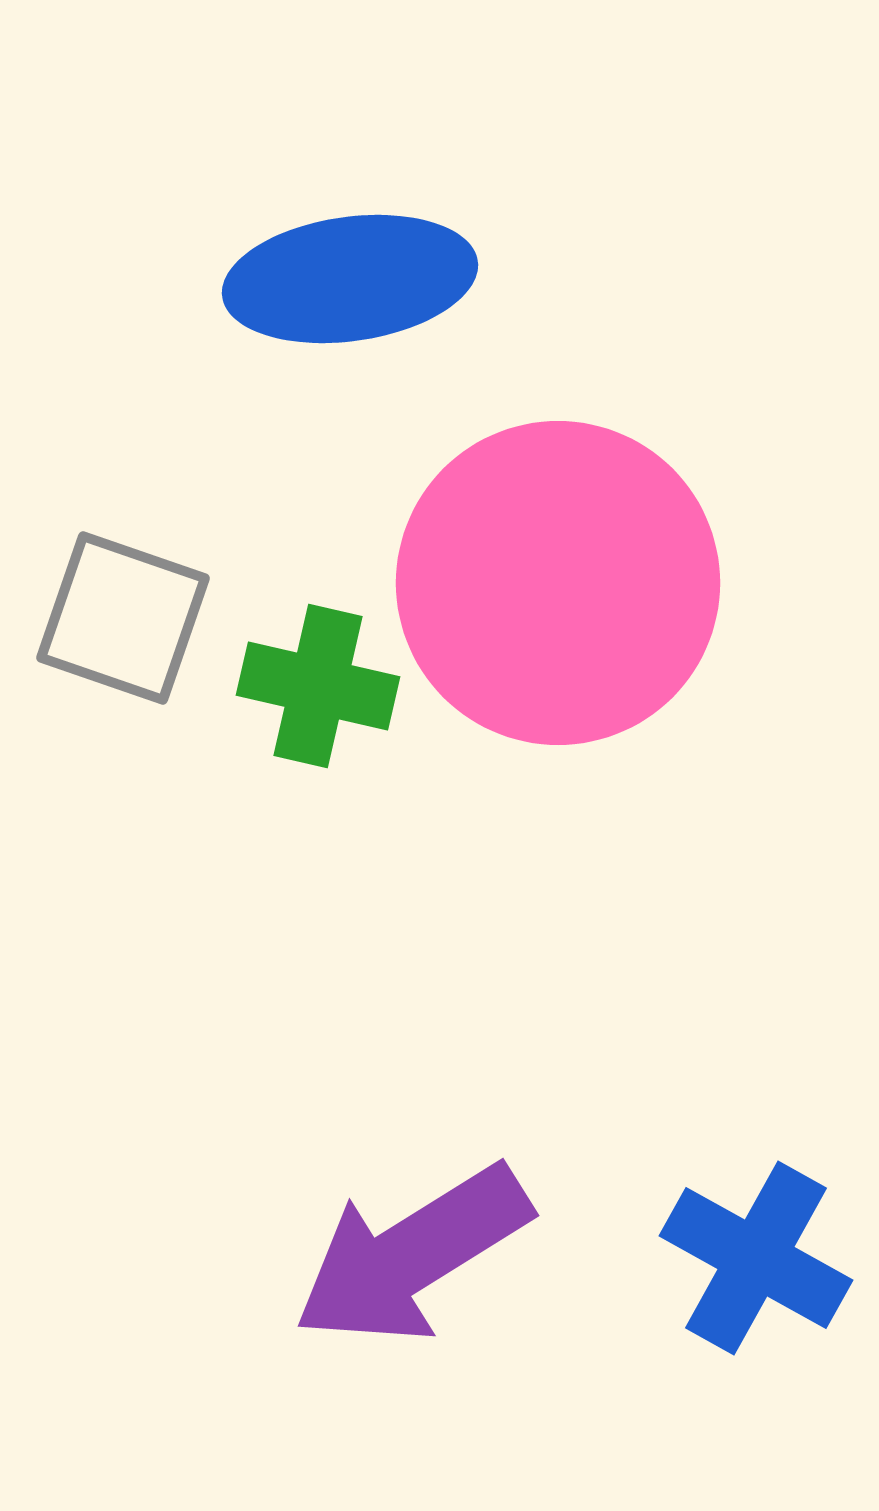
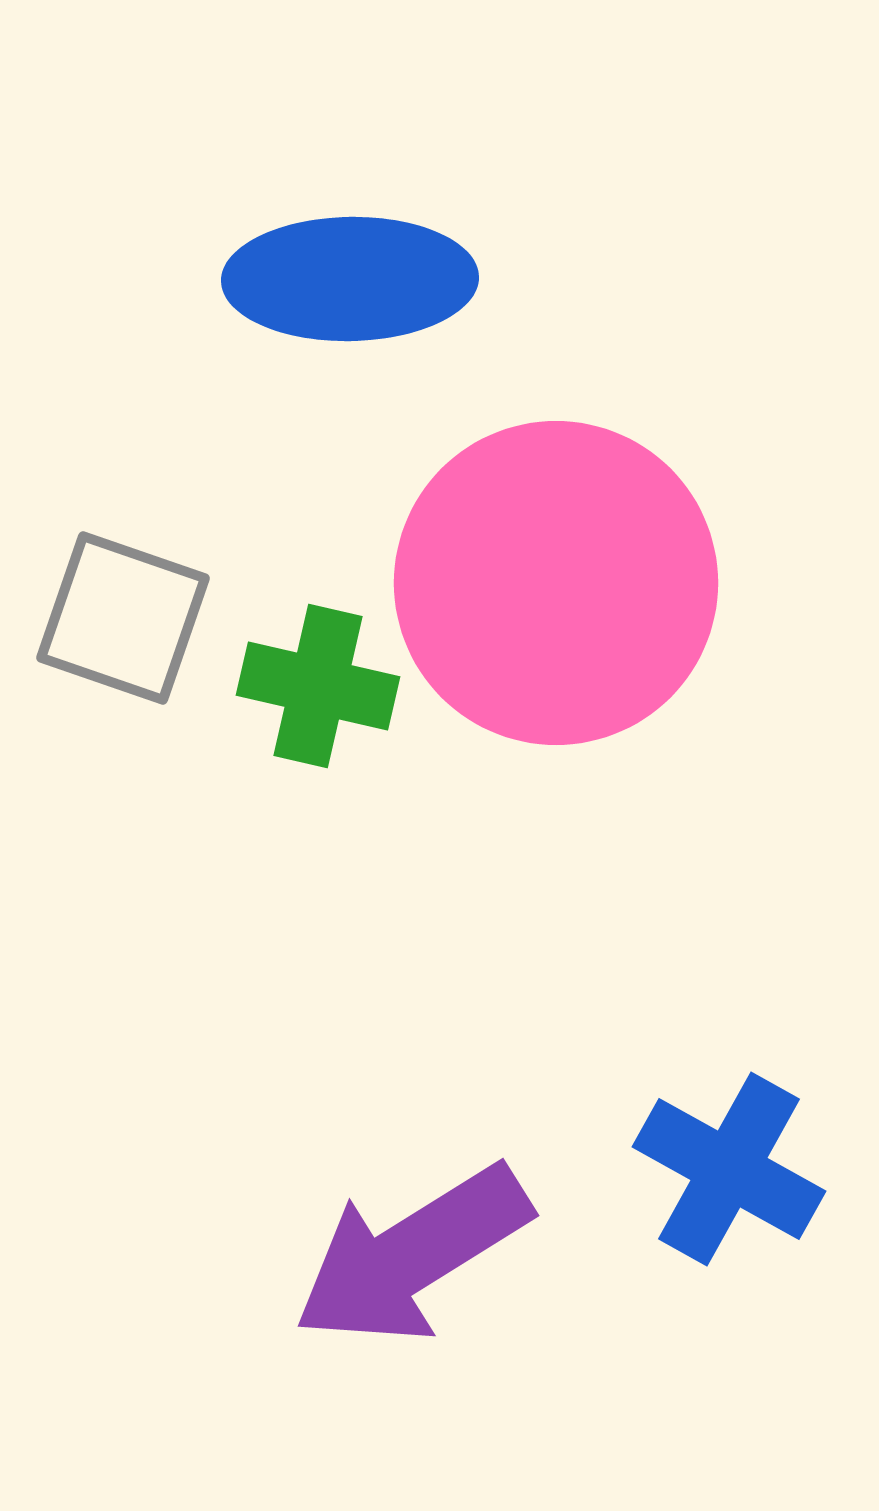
blue ellipse: rotated 7 degrees clockwise
pink circle: moved 2 px left
blue cross: moved 27 px left, 89 px up
